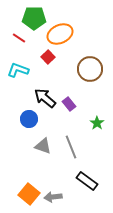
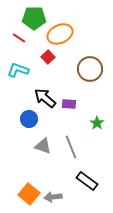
purple rectangle: rotated 48 degrees counterclockwise
